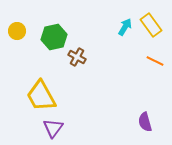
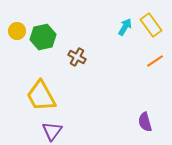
green hexagon: moved 11 px left
orange line: rotated 60 degrees counterclockwise
purple triangle: moved 1 px left, 3 px down
